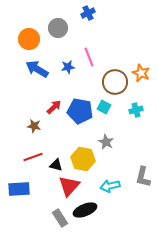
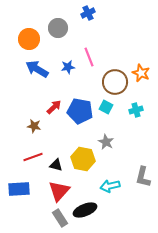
cyan square: moved 2 px right
red triangle: moved 10 px left, 5 px down
